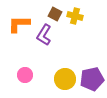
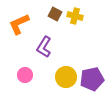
orange L-shape: rotated 25 degrees counterclockwise
purple L-shape: moved 12 px down
yellow circle: moved 1 px right, 2 px up
